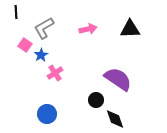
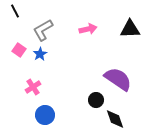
black line: moved 1 px left, 1 px up; rotated 24 degrees counterclockwise
gray L-shape: moved 1 px left, 2 px down
pink square: moved 6 px left, 5 px down
blue star: moved 1 px left, 1 px up
pink cross: moved 22 px left, 14 px down
blue circle: moved 2 px left, 1 px down
